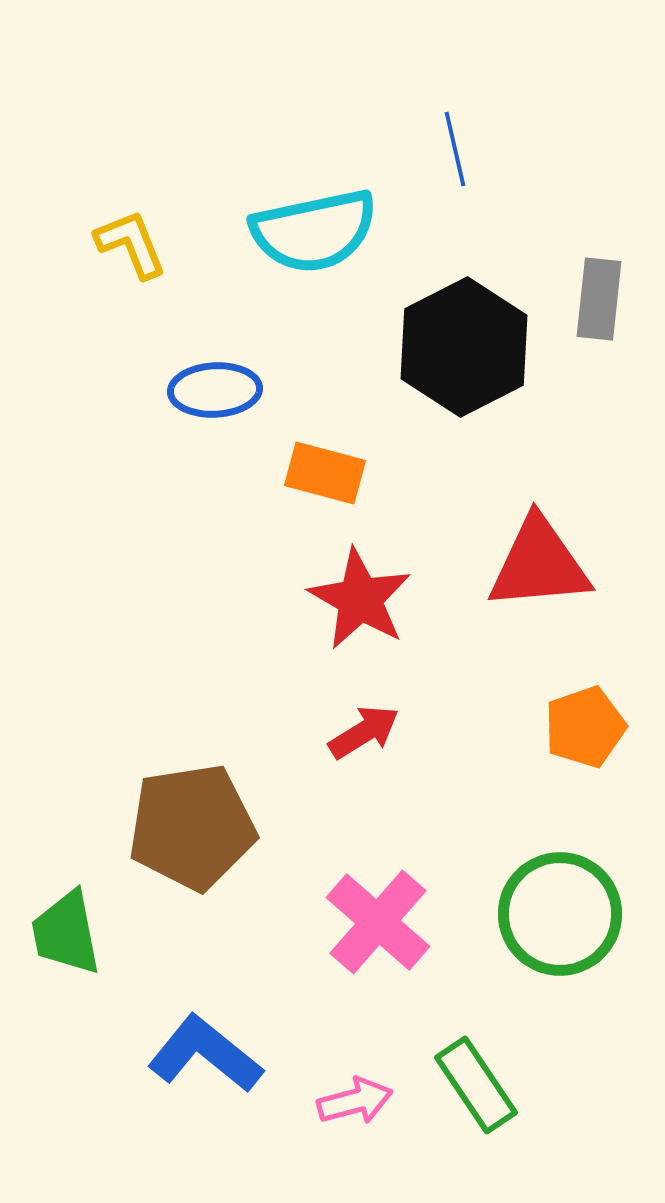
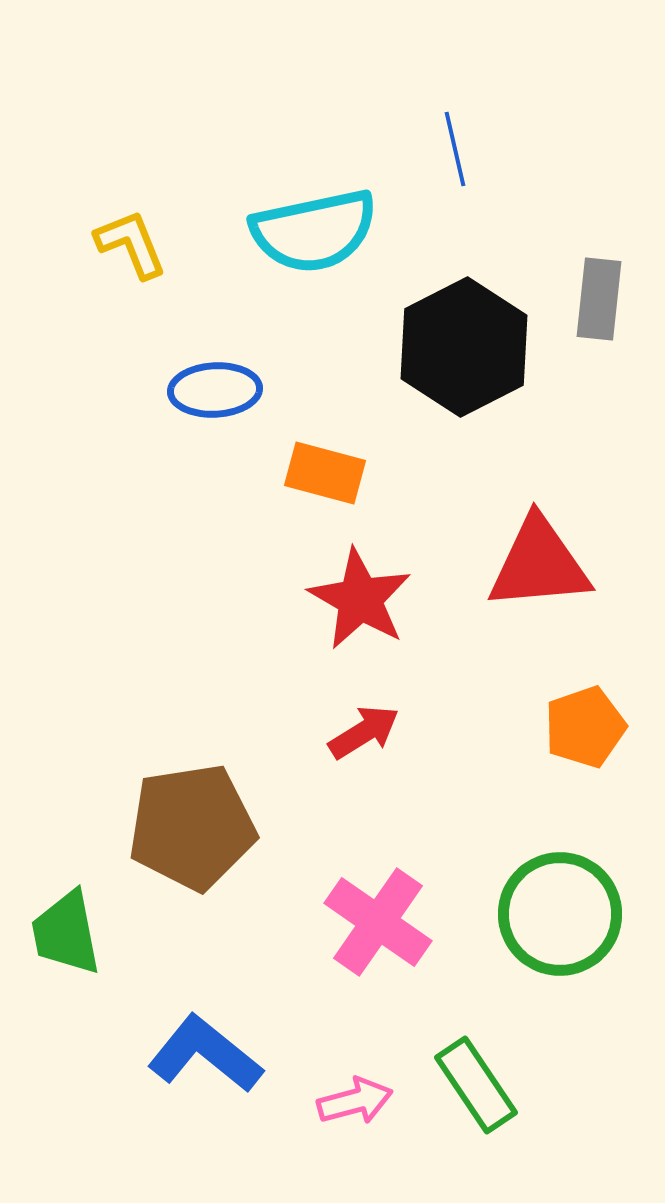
pink cross: rotated 6 degrees counterclockwise
